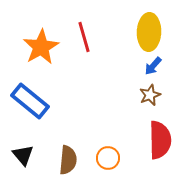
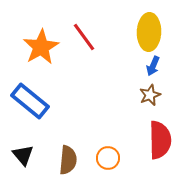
red line: rotated 20 degrees counterclockwise
blue arrow: rotated 18 degrees counterclockwise
